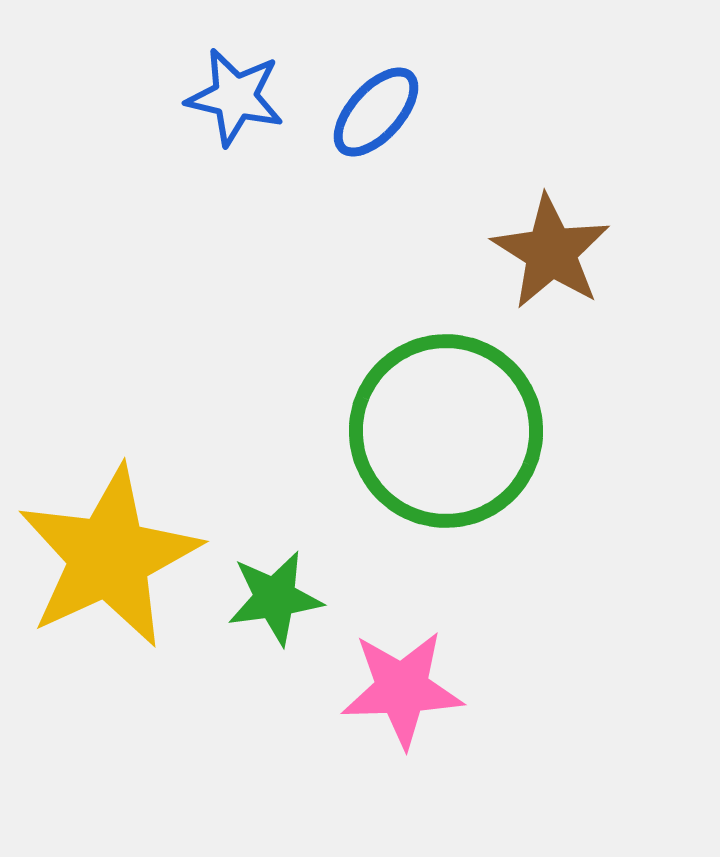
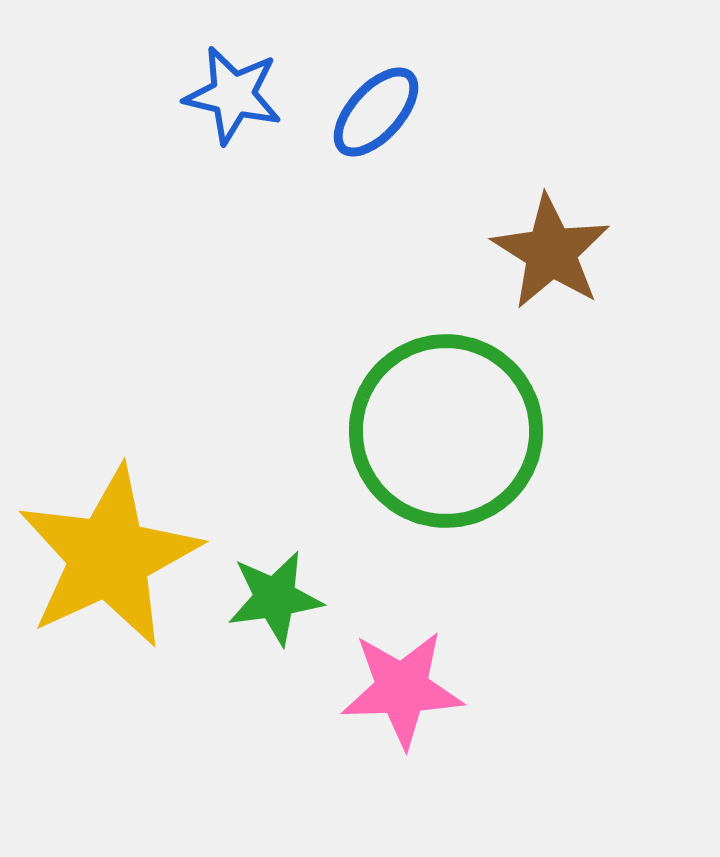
blue star: moved 2 px left, 2 px up
